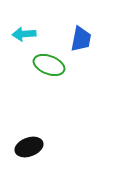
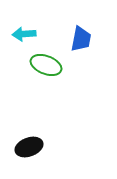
green ellipse: moved 3 px left
